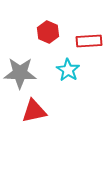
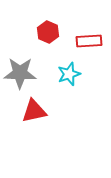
cyan star: moved 1 px right, 4 px down; rotated 20 degrees clockwise
